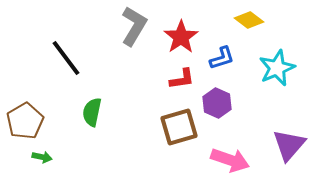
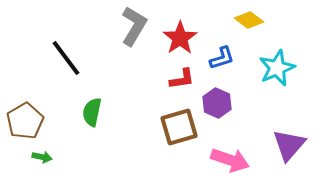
red star: moved 1 px left, 1 px down
